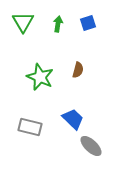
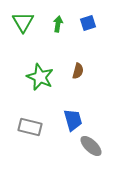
brown semicircle: moved 1 px down
blue trapezoid: moved 1 px down; rotated 30 degrees clockwise
